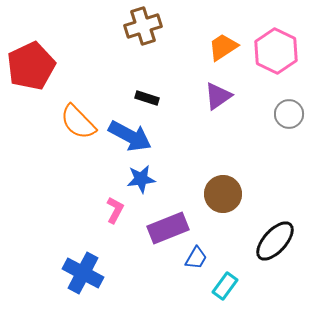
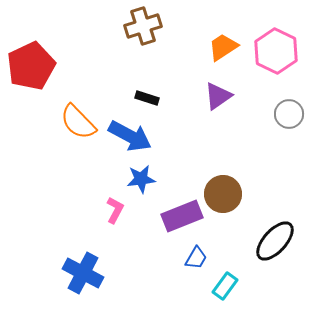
purple rectangle: moved 14 px right, 12 px up
